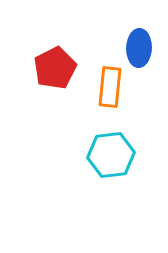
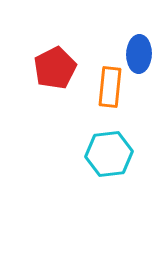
blue ellipse: moved 6 px down
cyan hexagon: moved 2 px left, 1 px up
